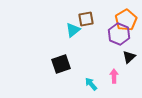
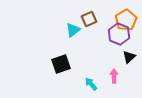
brown square: moved 3 px right; rotated 14 degrees counterclockwise
